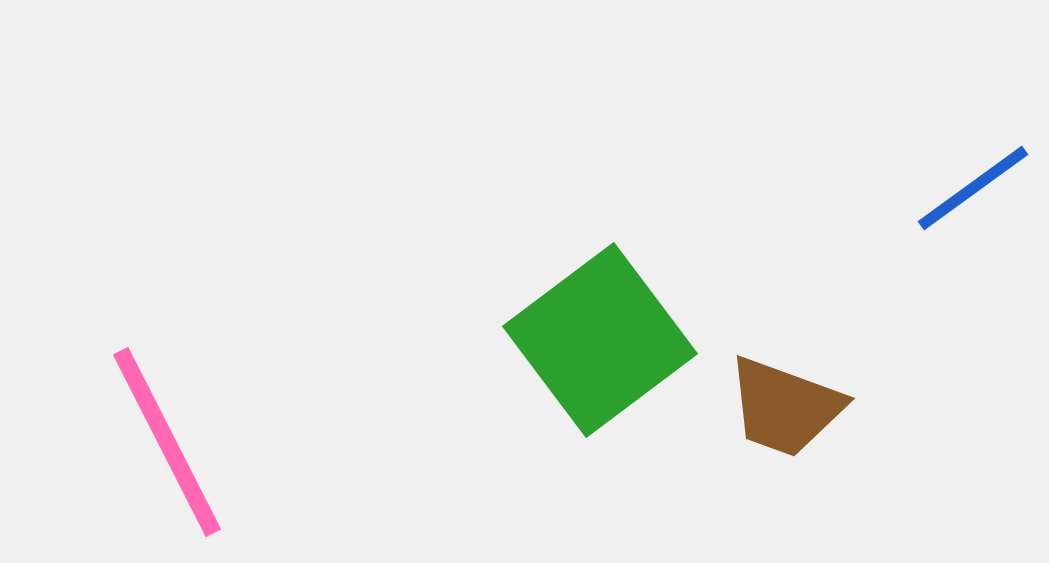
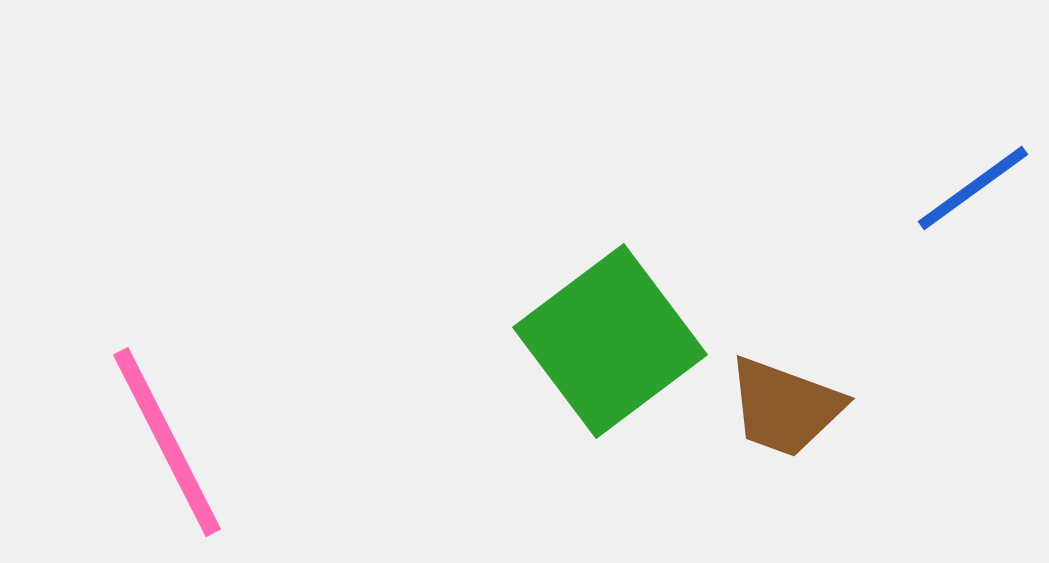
green square: moved 10 px right, 1 px down
